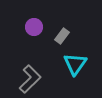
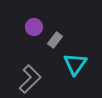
gray rectangle: moved 7 px left, 4 px down
